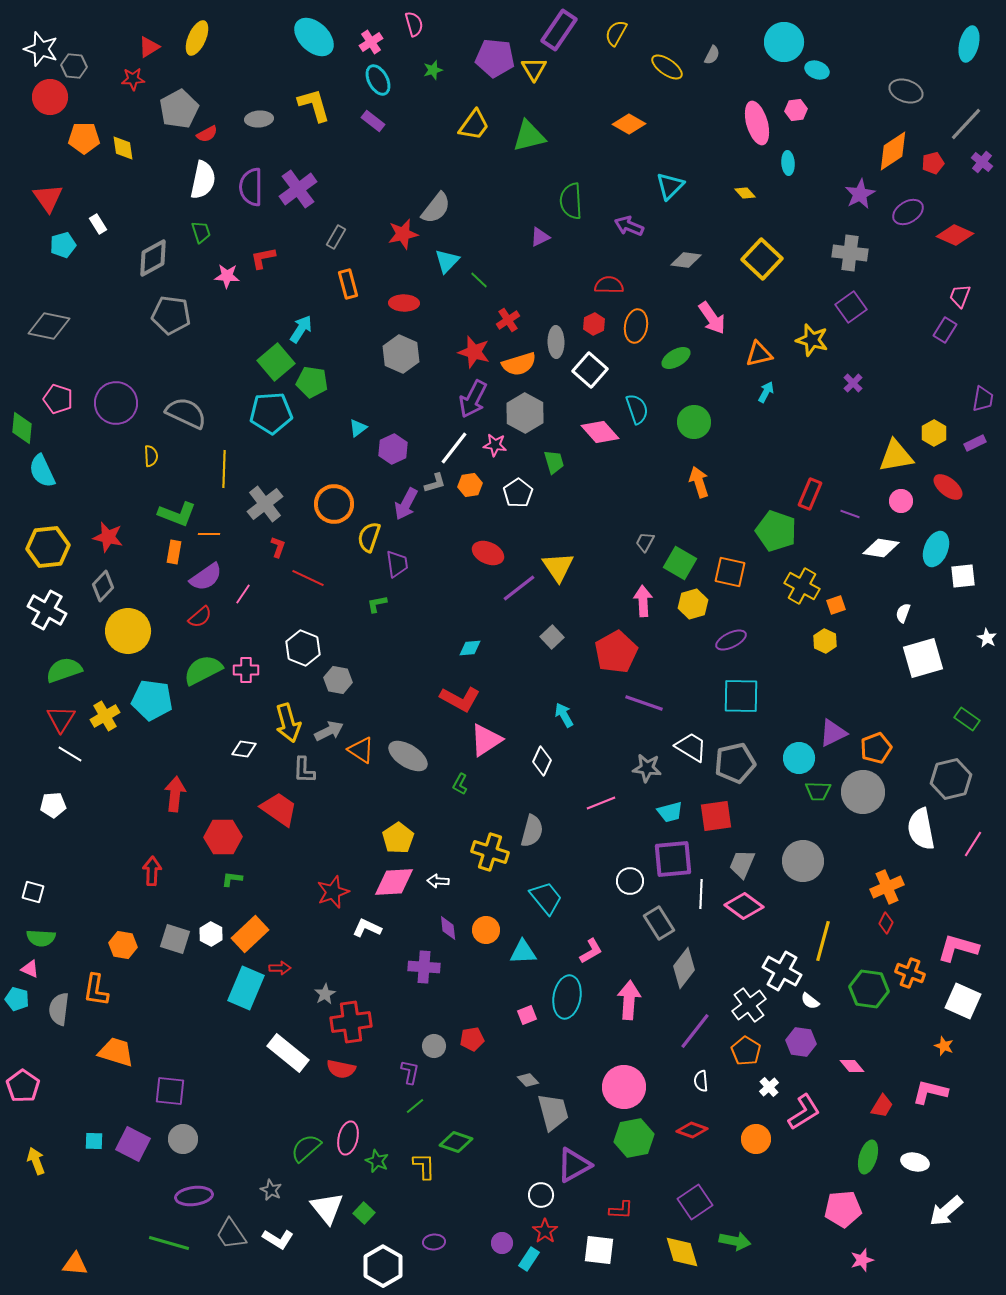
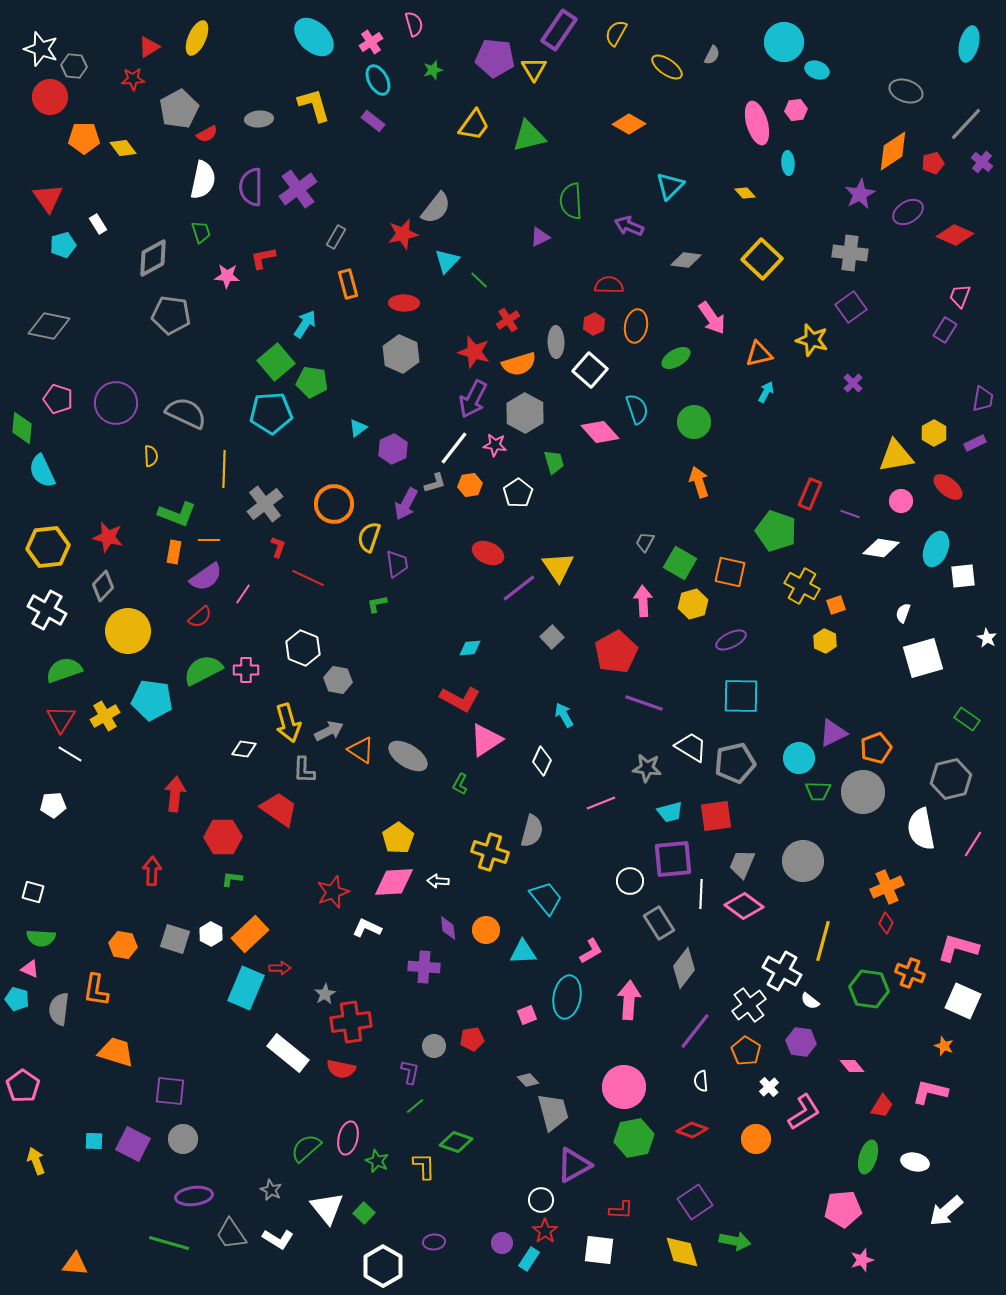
yellow diamond at (123, 148): rotated 28 degrees counterclockwise
cyan arrow at (301, 329): moved 4 px right, 5 px up
orange line at (209, 534): moved 6 px down
white circle at (541, 1195): moved 5 px down
